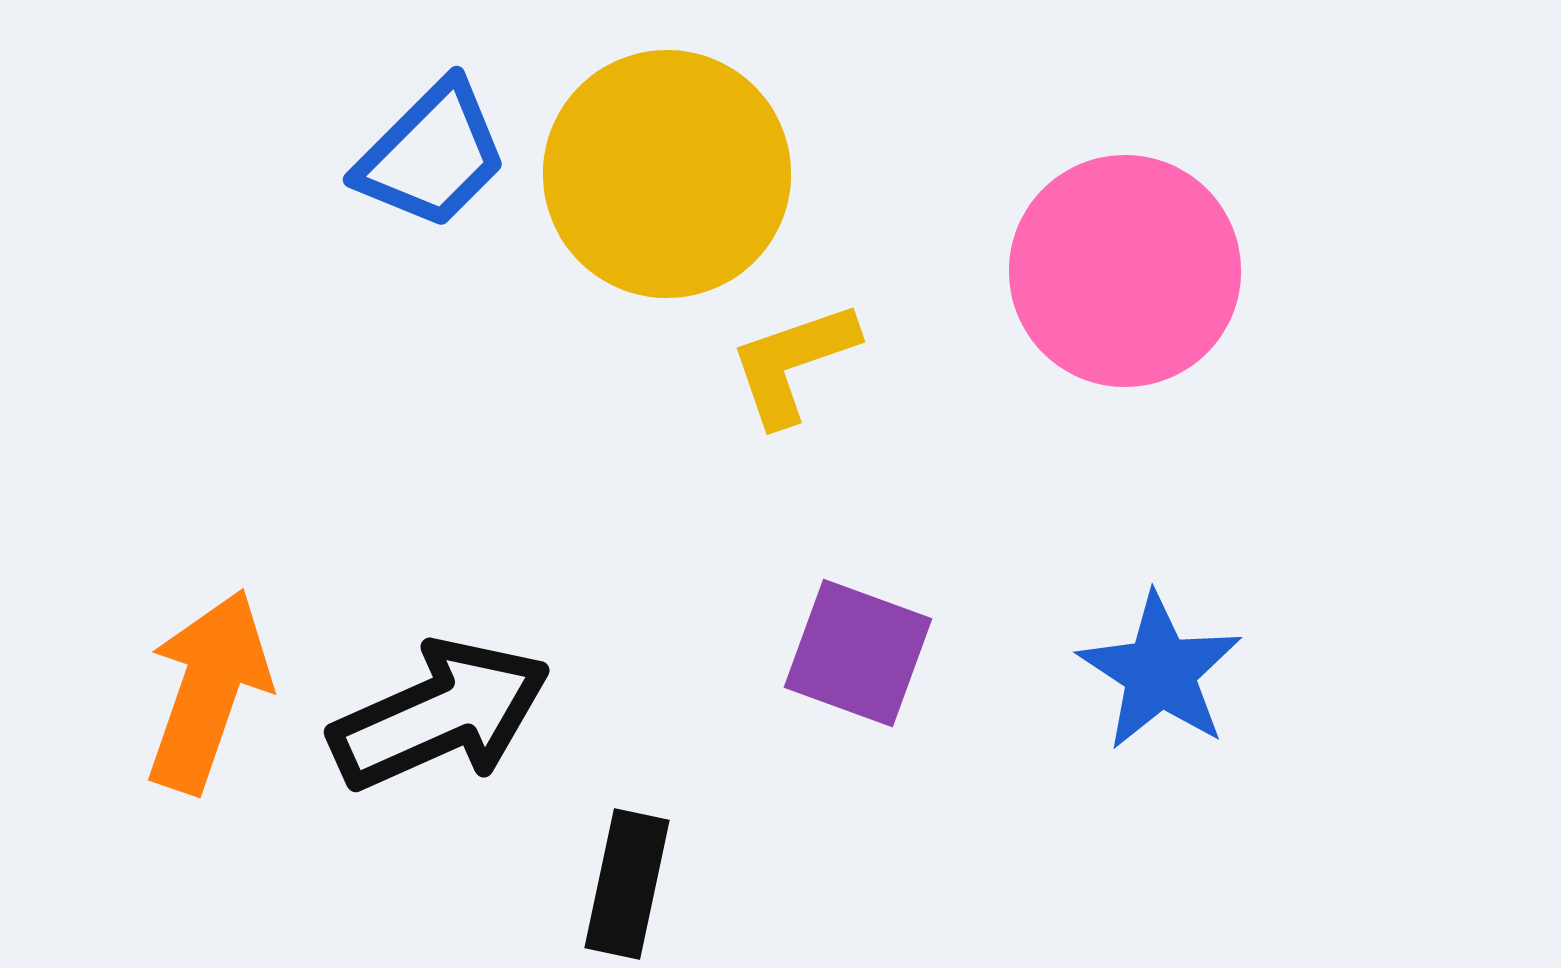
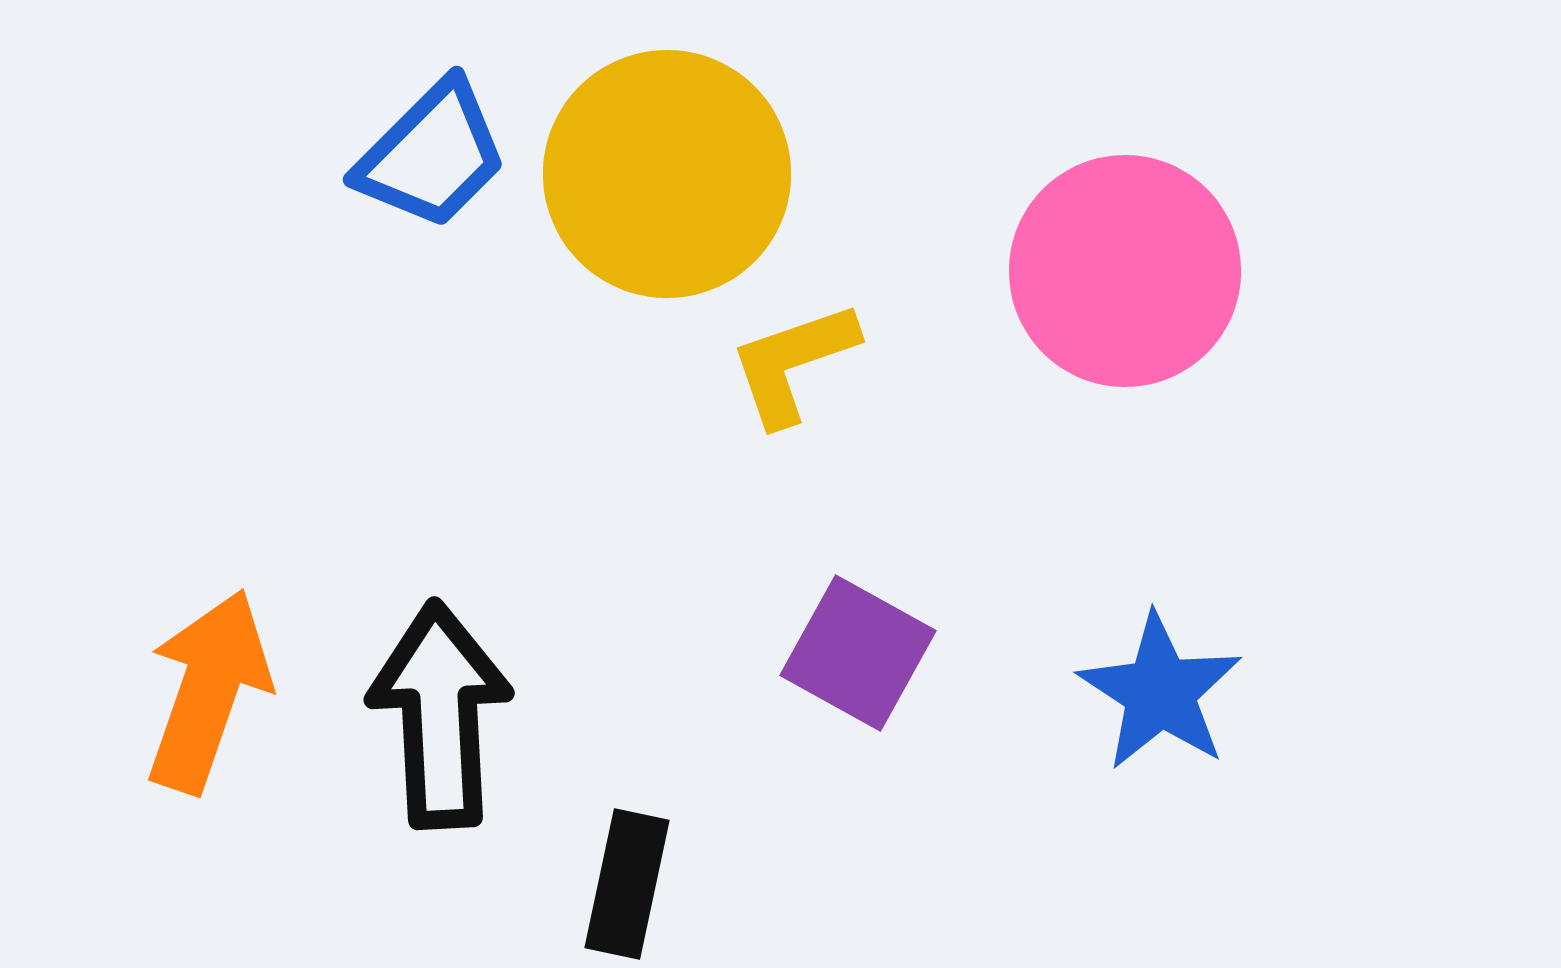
purple square: rotated 9 degrees clockwise
blue star: moved 20 px down
black arrow: rotated 69 degrees counterclockwise
